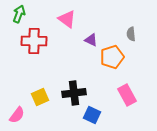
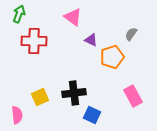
pink triangle: moved 6 px right, 2 px up
gray semicircle: rotated 40 degrees clockwise
pink rectangle: moved 6 px right, 1 px down
pink semicircle: rotated 42 degrees counterclockwise
